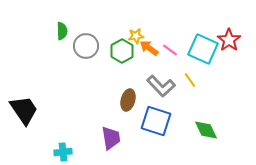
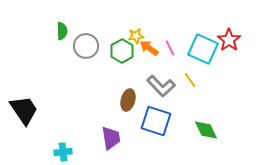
pink line: moved 2 px up; rotated 28 degrees clockwise
